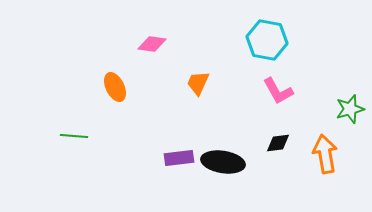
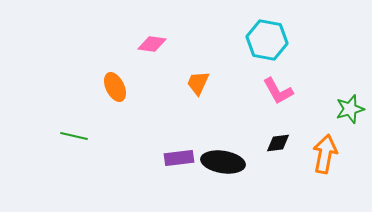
green line: rotated 8 degrees clockwise
orange arrow: rotated 21 degrees clockwise
